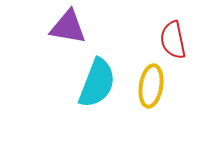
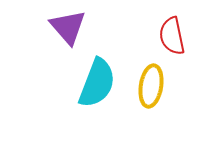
purple triangle: rotated 39 degrees clockwise
red semicircle: moved 1 px left, 4 px up
